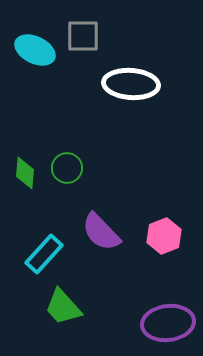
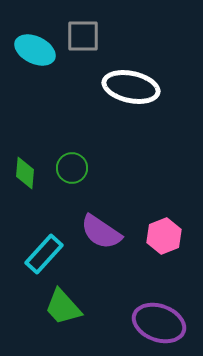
white ellipse: moved 3 px down; rotated 8 degrees clockwise
green circle: moved 5 px right
purple semicircle: rotated 12 degrees counterclockwise
purple ellipse: moved 9 px left; rotated 27 degrees clockwise
